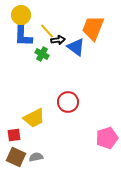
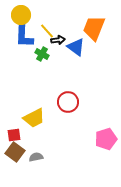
orange trapezoid: moved 1 px right
blue L-shape: moved 1 px right, 1 px down
pink pentagon: moved 1 px left, 1 px down
brown square: moved 1 px left, 5 px up; rotated 12 degrees clockwise
